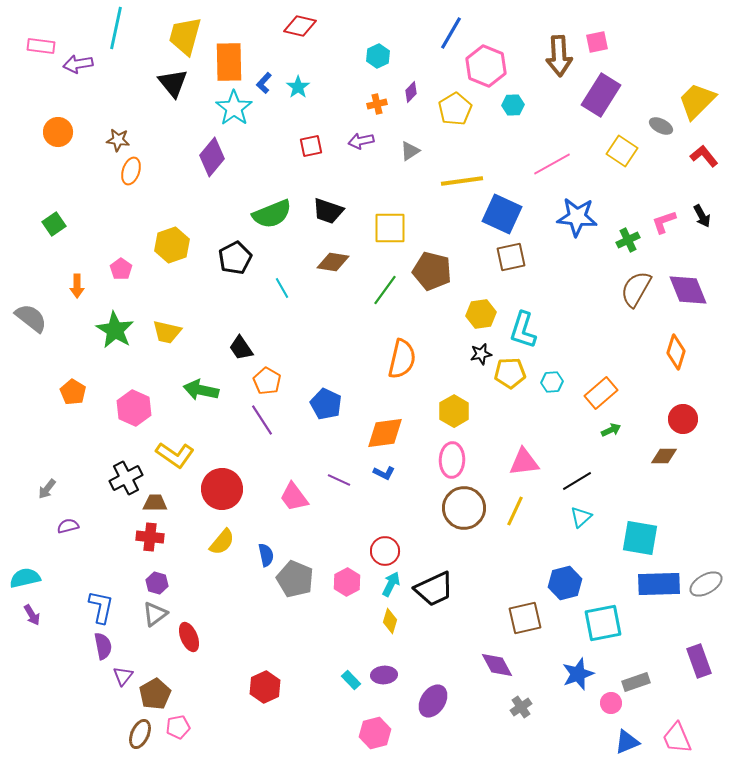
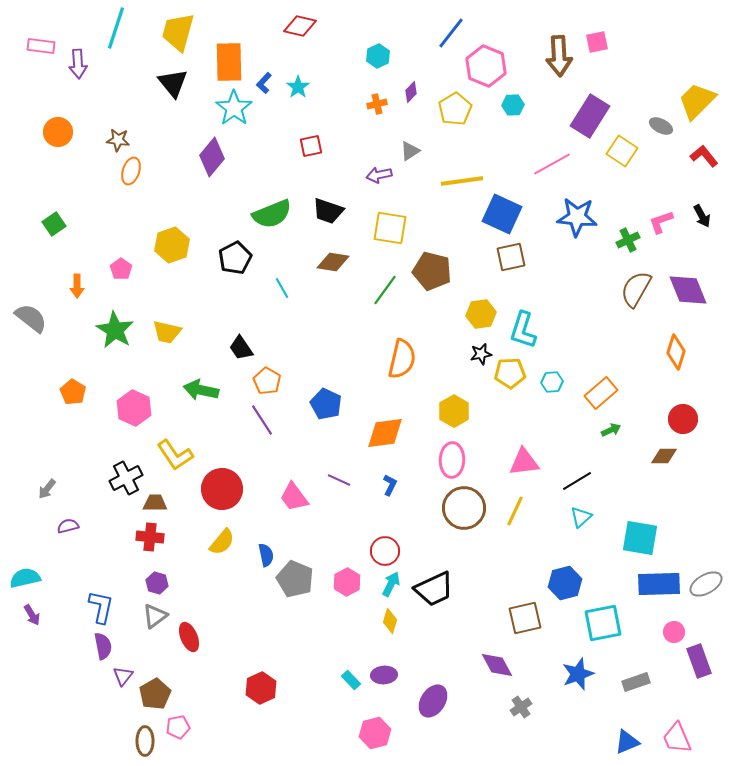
cyan line at (116, 28): rotated 6 degrees clockwise
blue line at (451, 33): rotated 8 degrees clockwise
yellow trapezoid at (185, 36): moved 7 px left, 4 px up
purple arrow at (78, 64): rotated 84 degrees counterclockwise
purple rectangle at (601, 95): moved 11 px left, 21 px down
purple arrow at (361, 141): moved 18 px right, 34 px down
pink L-shape at (664, 222): moved 3 px left
yellow square at (390, 228): rotated 9 degrees clockwise
yellow L-shape at (175, 455): rotated 21 degrees clockwise
blue L-shape at (384, 473): moved 6 px right, 12 px down; rotated 90 degrees counterclockwise
gray triangle at (155, 614): moved 2 px down
red hexagon at (265, 687): moved 4 px left, 1 px down
pink circle at (611, 703): moved 63 px right, 71 px up
brown ellipse at (140, 734): moved 5 px right, 7 px down; rotated 24 degrees counterclockwise
